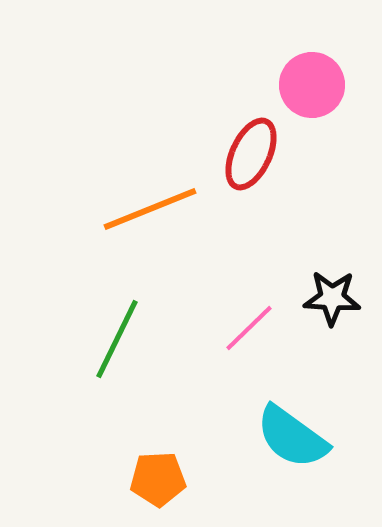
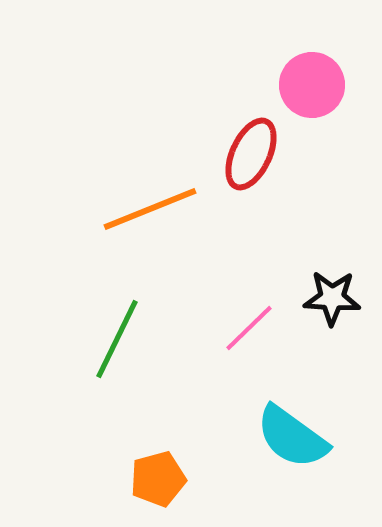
orange pentagon: rotated 12 degrees counterclockwise
